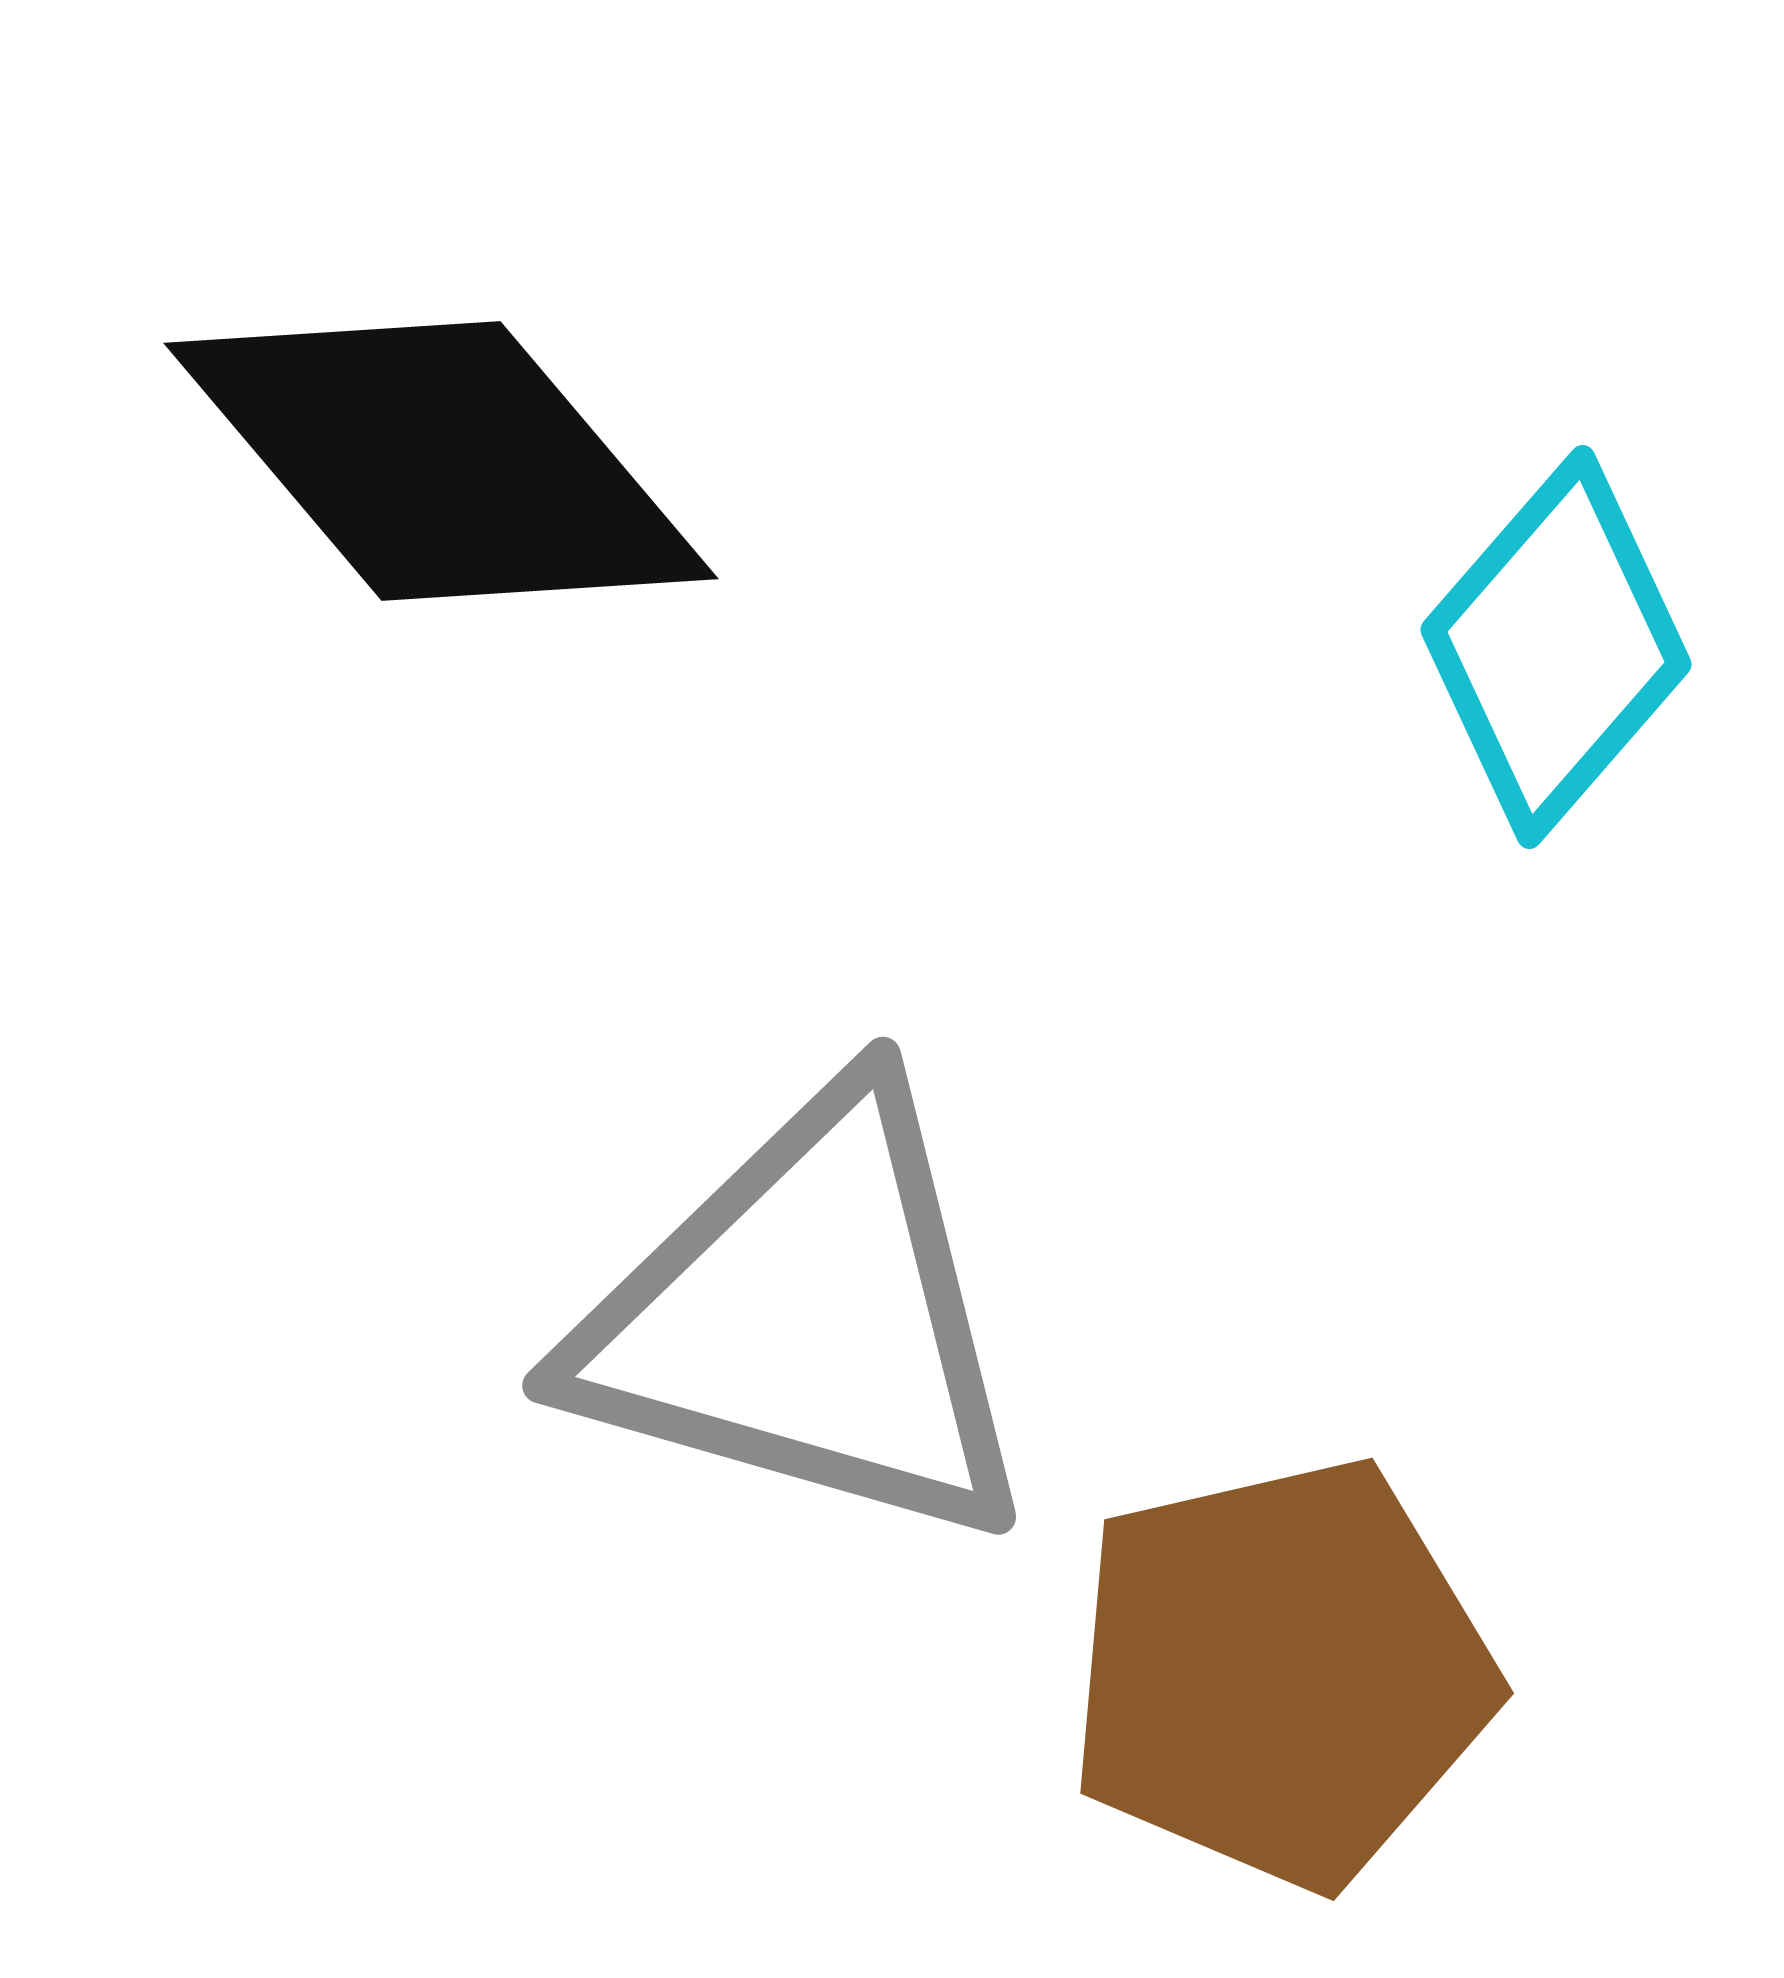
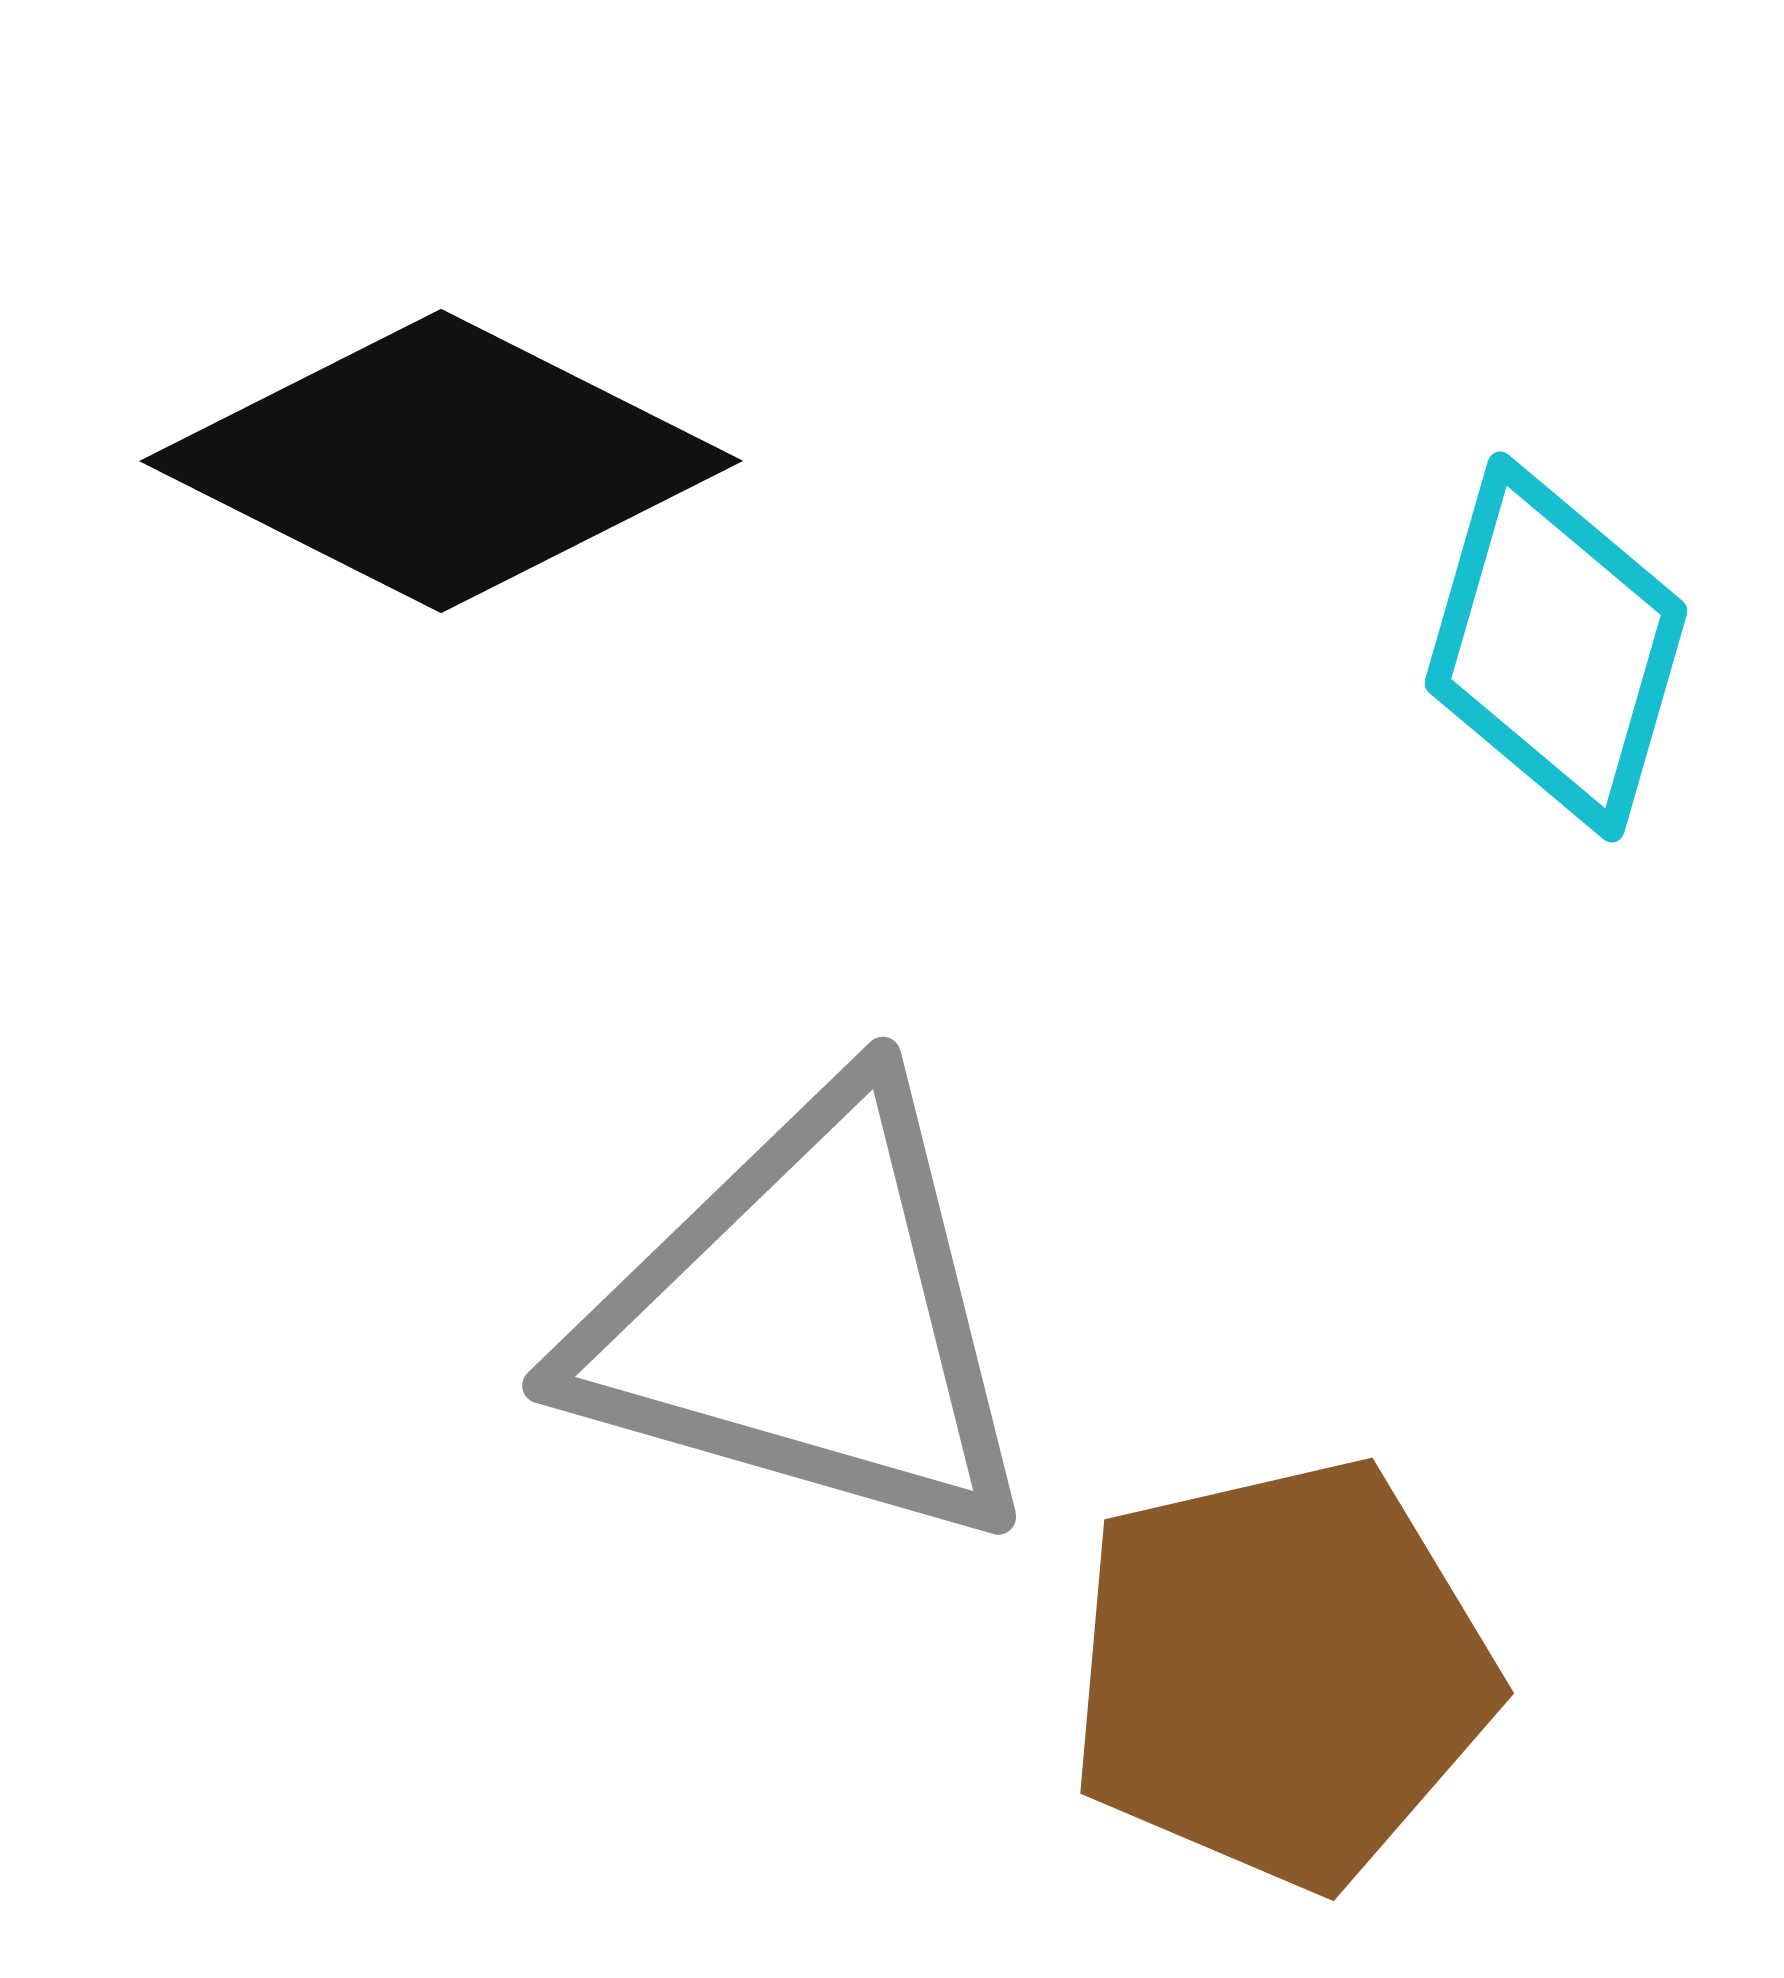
black diamond: rotated 23 degrees counterclockwise
cyan diamond: rotated 25 degrees counterclockwise
